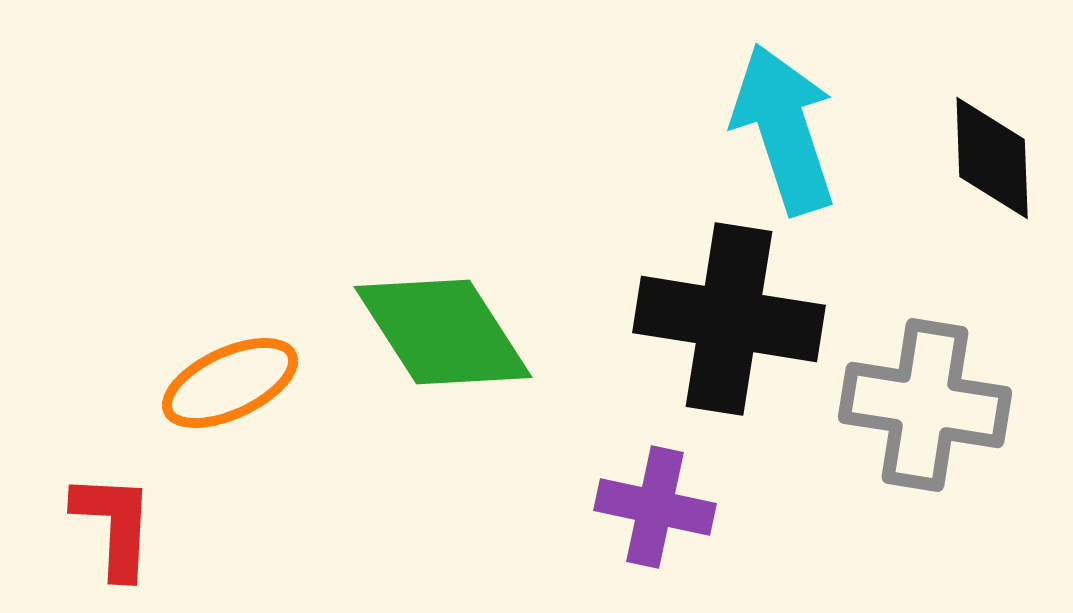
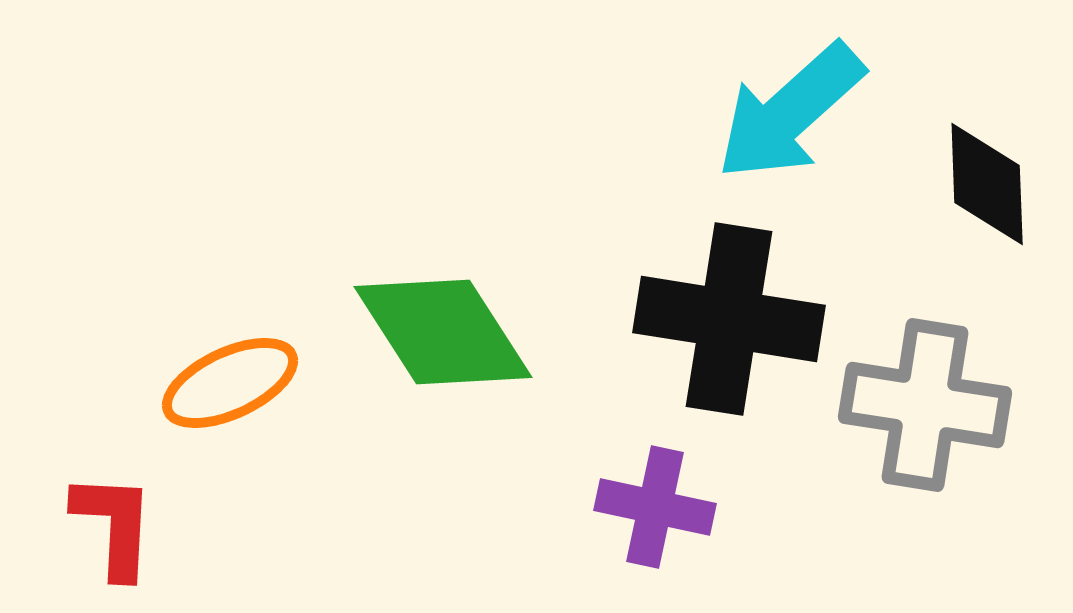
cyan arrow: moved 6 px right, 17 px up; rotated 114 degrees counterclockwise
black diamond: moved 5 px left, 26 px down
